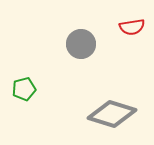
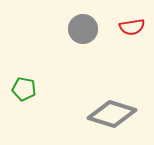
gray circle: moved 2 px right, 15 px up
green pentagon: rotated 25 degrees clockwise
